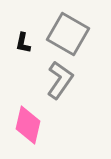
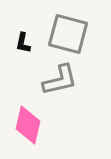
gray square: rotated 15 degrees counterclockwise
gray L-shape: rotated 42 degrees clockwise
